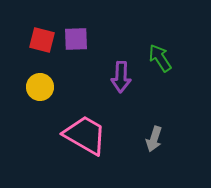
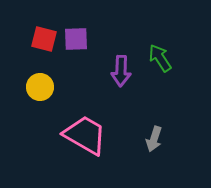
red square: moved 2 px right, 1 px up
purple arrow: moved 6 px up
